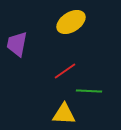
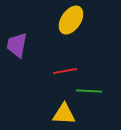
yellow ellipse: moved 2 px up; rotated 24 degrees counterclockwise
purple trapezoid: moved 1 px down
red line: rotated 25 degrees clockwise
